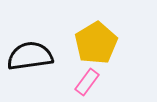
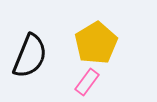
black semicircle: rotated 120 degrees clockwise
